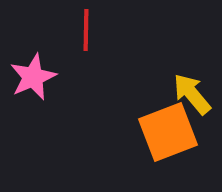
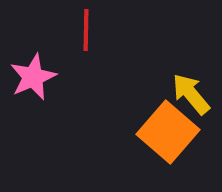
yellow arrow: moved 1 px left
orange square: rotated 28 degrees counterclockwise
